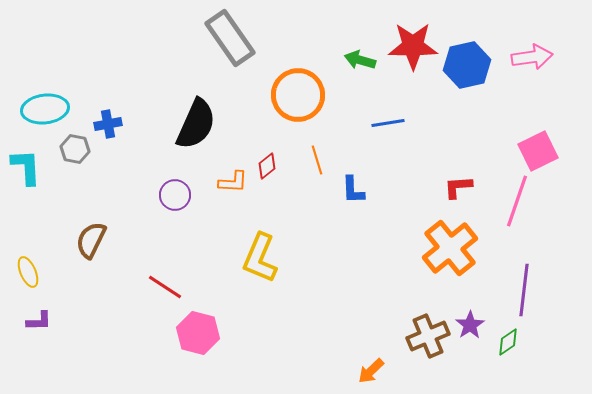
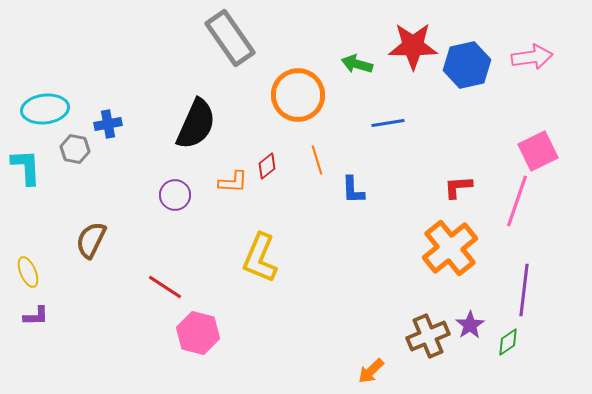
green arrow: moved 3 px left, 4 px down
purple L-shape: moved 3 px left, 5 px up
